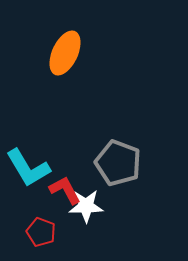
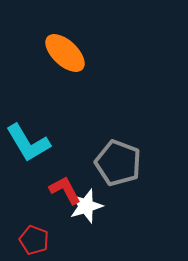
orange ellipse: rotated 72 degrees counterclockwise
cyan L-shape: moved 25 px up
white star: rotated 16 degrees counterclockwise
red pentagon: moved 7 px left, 8 px down
